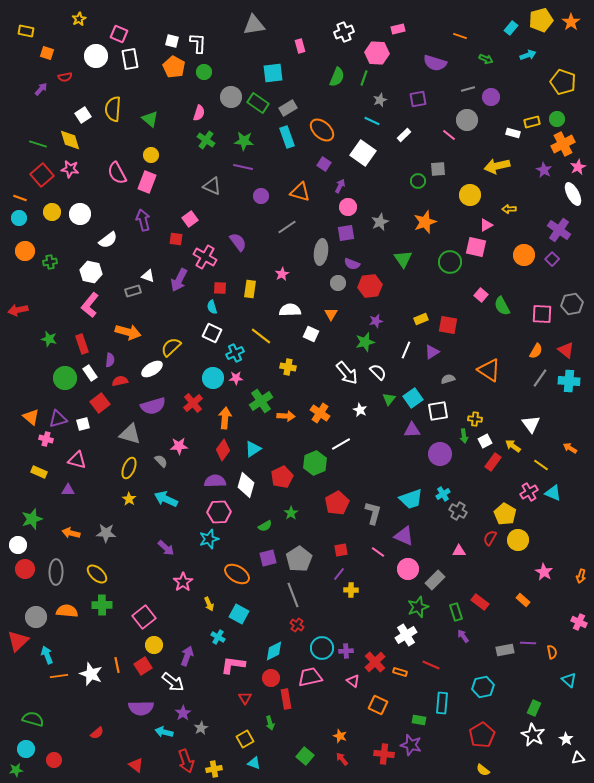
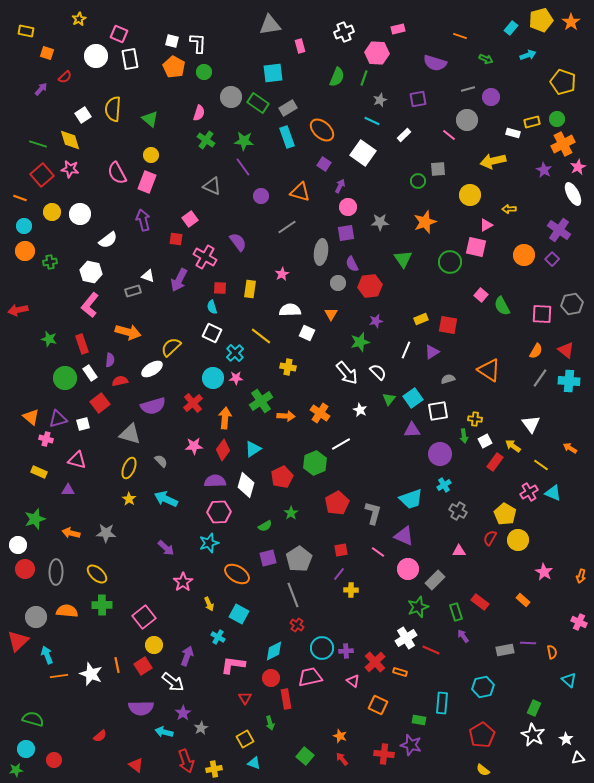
gray triangle at (254, 25): moved 16 px right
red semicircle at (65, 77): rotated 32 degrees counterclockwise
yellow arrow at (497, 166): moved 4 px left, 5 px up
purple line at (243, 167): rotated 42 degrees clockwise
cyan circle at (19, 218): moved 5 px right, 8 px down
gray star at (380, 222): rotated 24 degrees clockwise
purple semicircle at (352, 264): rotated 42 degrees clockwise
white square at (311, 334): moved 4 px left, 1 px up
green star at (365, 342): moved 5 px left
cyan cross at (235, 353): rotated 18 degrees counterclockwise
pink star at (179, 446): moved 15 px right
red rectangle at (493, 462): moved 2 px right
cyan cross at (443, 494): moved 1 px right, 9 px up
green star at (32, 519): moved 3 px right
cyan star at (209, 539): moved 4 px down
white cross at (406, 635): moved 3 px down
red line at (431, 665): moved 15 px up
red semicircle at (97, 733): moved 3 px right, 3 px down
